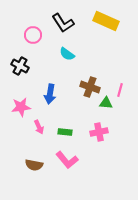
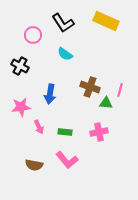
cyan semicircle: moved 2 px left
